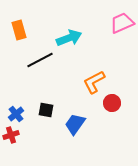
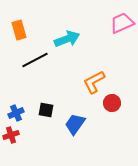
cyan arrow: moved 2 px left, 1 px down
black line: moved 5 px left
blue cross: moved 1 px up; rotated 14 degrees clockwise
